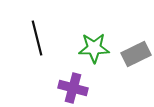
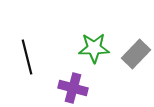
black line: moved 10 px left, 19 px down
gray rectangle: rotated 20 degrees counterclockwise
